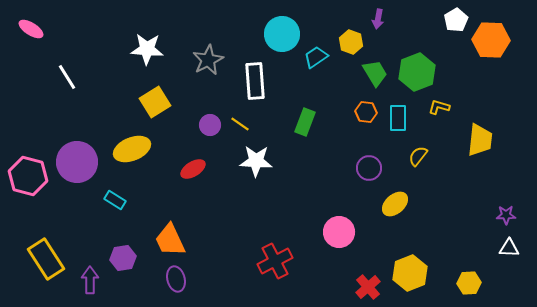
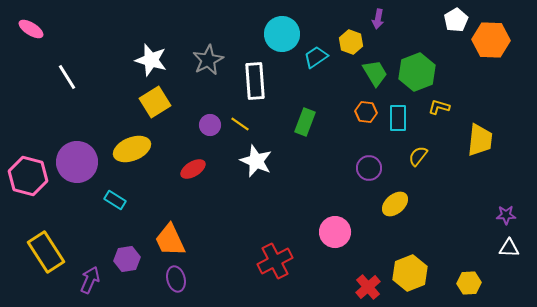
white star at (147, 49): moved 4 px right, 11 px down; rotated 12 degrees clockwise
white star at (256, 161): rotated 20 degrees clockwise
pink circle at (339, 232): moved 4 px left
purple hexagon at (123, 258): moved 4 px right, 1 px down
yellow rectangle at (46, 259): moved 7 px up
purple arrow at (90, 280): rotated 24 degrees clockwise
